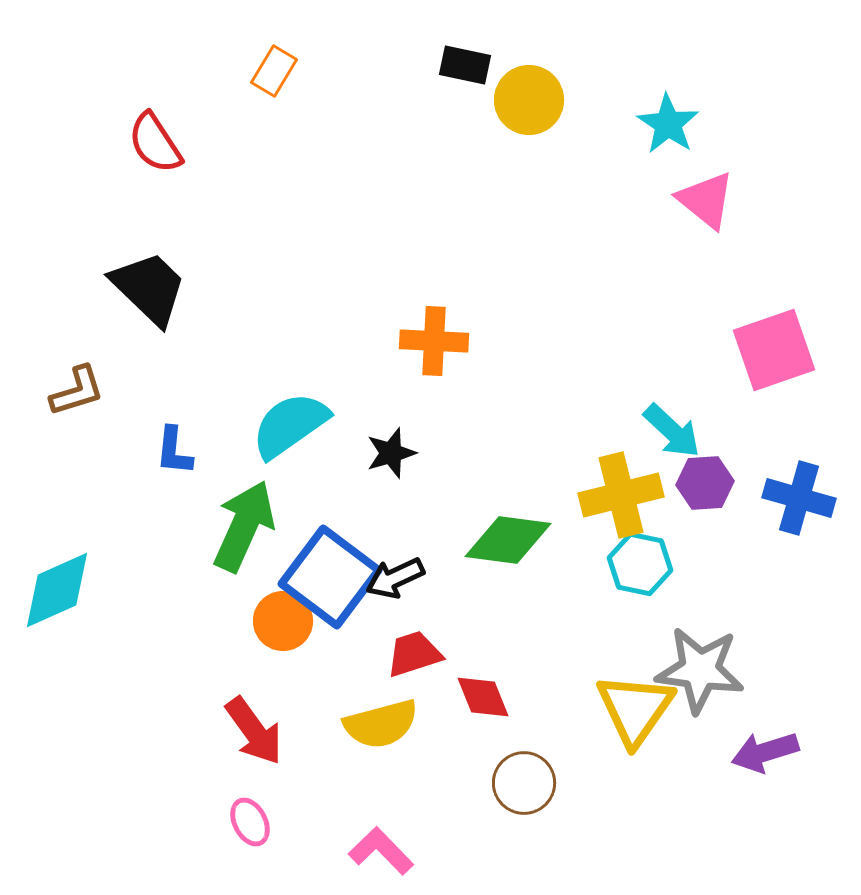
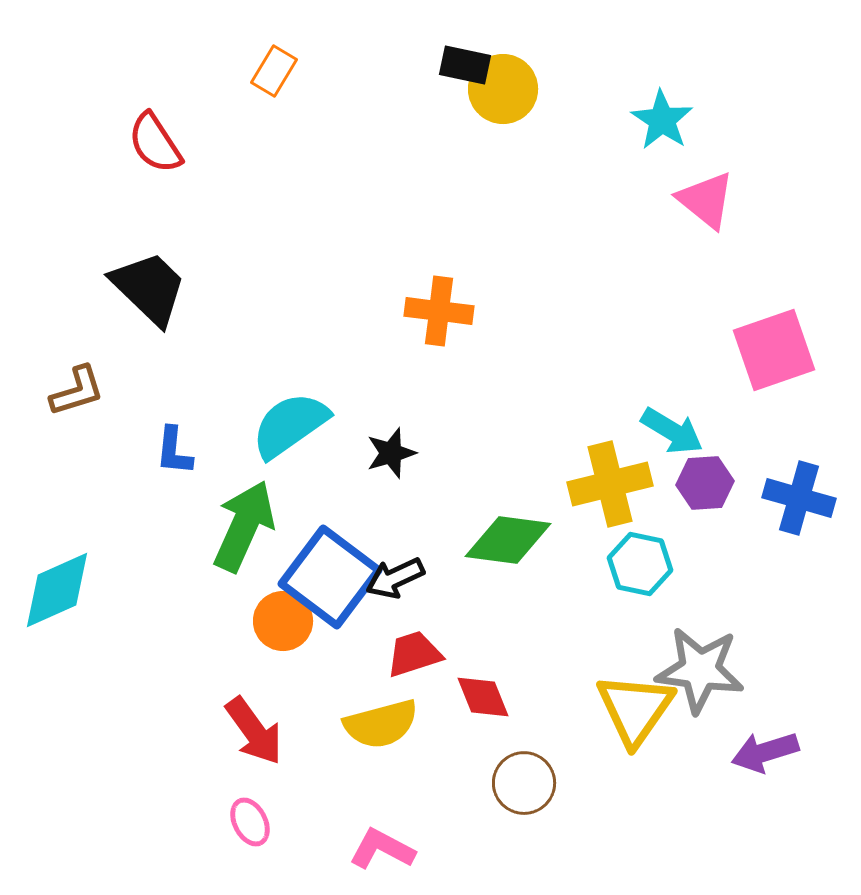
yellow circle: moved 26 px left, 11 px up
cyan star: moved 6 px left, 4 px up
orange cross: moved 5 px right, 30 px up; rotated 4 degrees clockwise
cyan arrow: rotated 12 degrees counterclockwise
yellow cross: moved 11 px left, 11 px up
pink L-shape: moved 1 px right, 2 px up; rotated 18 degrees counterclockwise
